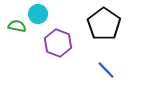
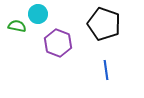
black pentagon: rotated 16 degrees counterclockwise
blue line: rotated 36 degrees clockwise
